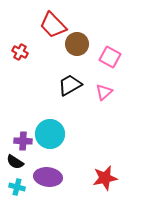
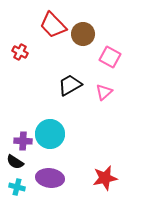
brown circle: moved 6 px right, 10 px up
purple ellipse: moved 2 px right, 1 px down
